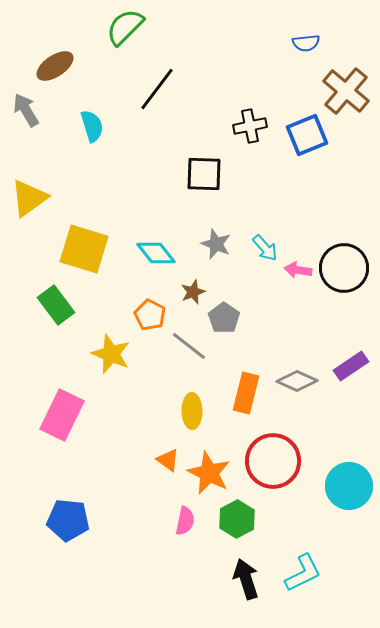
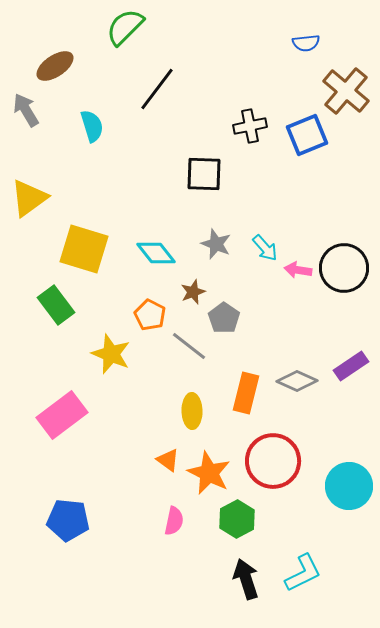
pink rectangle: rotated 27 degrees clockwise
pink semicircle: moved 11 px left
